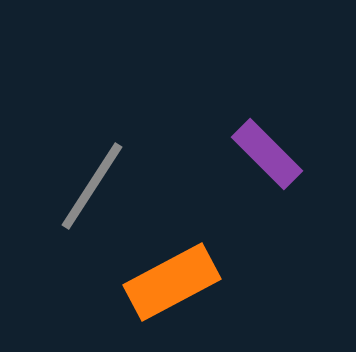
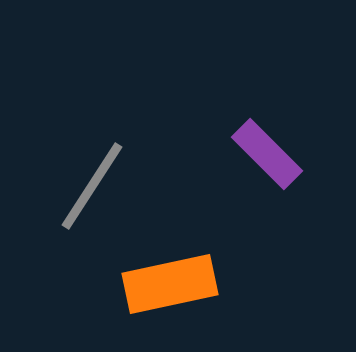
orange rectangle: moved 2 px left, 2 px down; rotated 16 degrees clockwise
